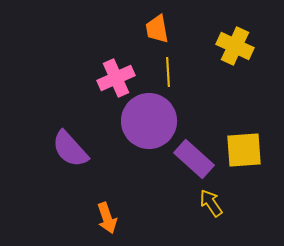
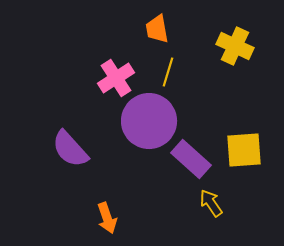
yellow line: rotated 20 degrees clockwise
pink cross: rotated 9 degrees counterclockwise
purple rectangle: moved 3 px left
